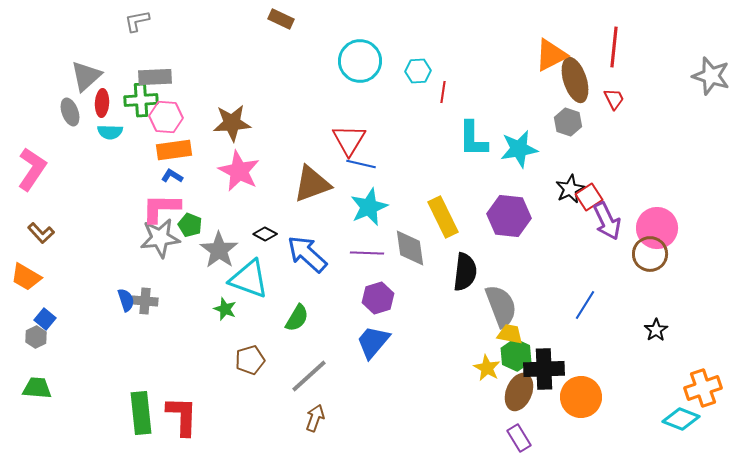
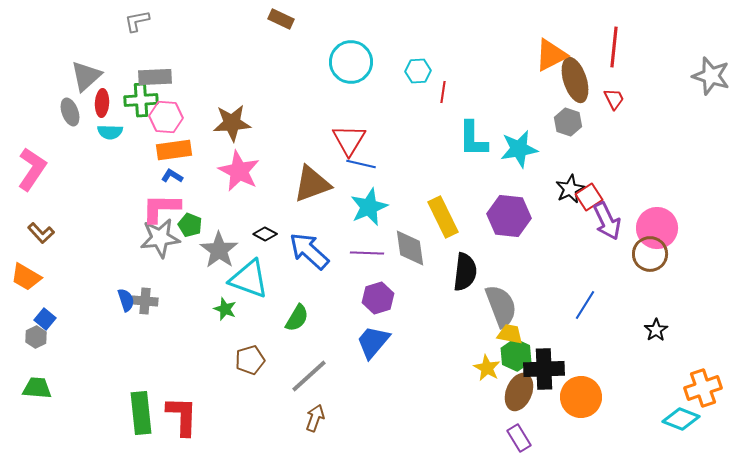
cyan circle at (360, 61): moved 9 px left, 1 px down
blue arrow at (307, 254): moved 2 px right, 3 px up
